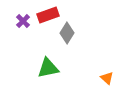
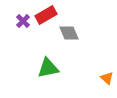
red rectangle: moved 2 px left; rotated 10 degrees counterclockwise
gray diamond: moved 2 px right; rotated 55 degrees counterclockwise
